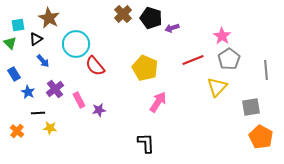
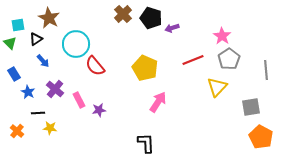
purple cross: rotated 12 degrees counterclockwise
